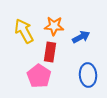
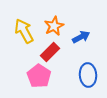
orange star: rotated 30 degrees counterclockwise
red rectangle: rotated 36 degrees clockwise
